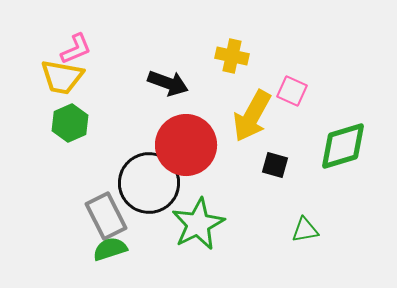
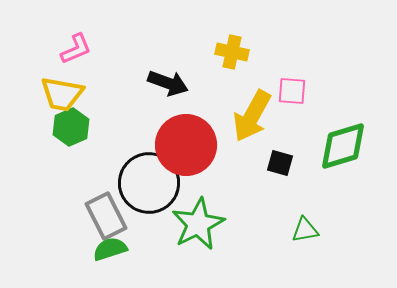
yellow cross: moved 4 px up
yellow trapezoid: moved 17 px down
pink square: rotated 20 degrees counterclockwise
green hexagon: moved 1 px right, 4 px down
black square: moved 5 px right, 2 px up
